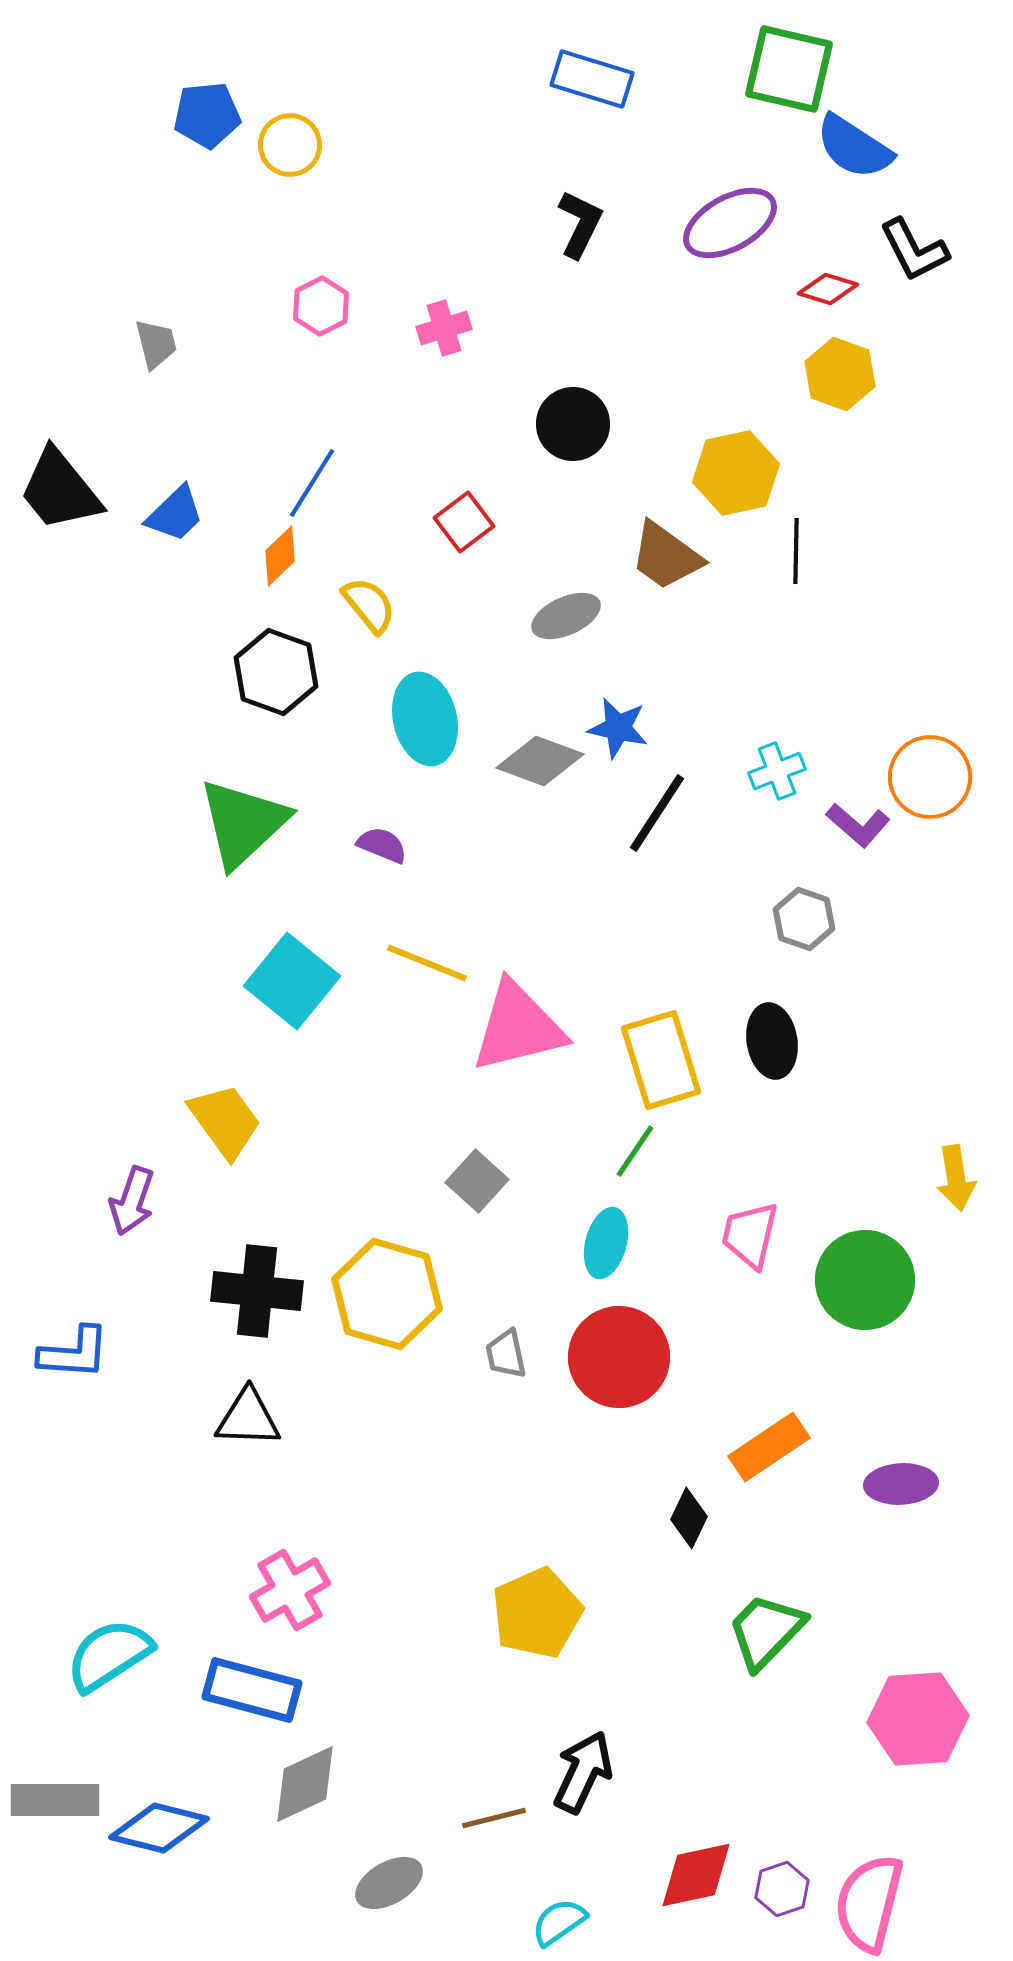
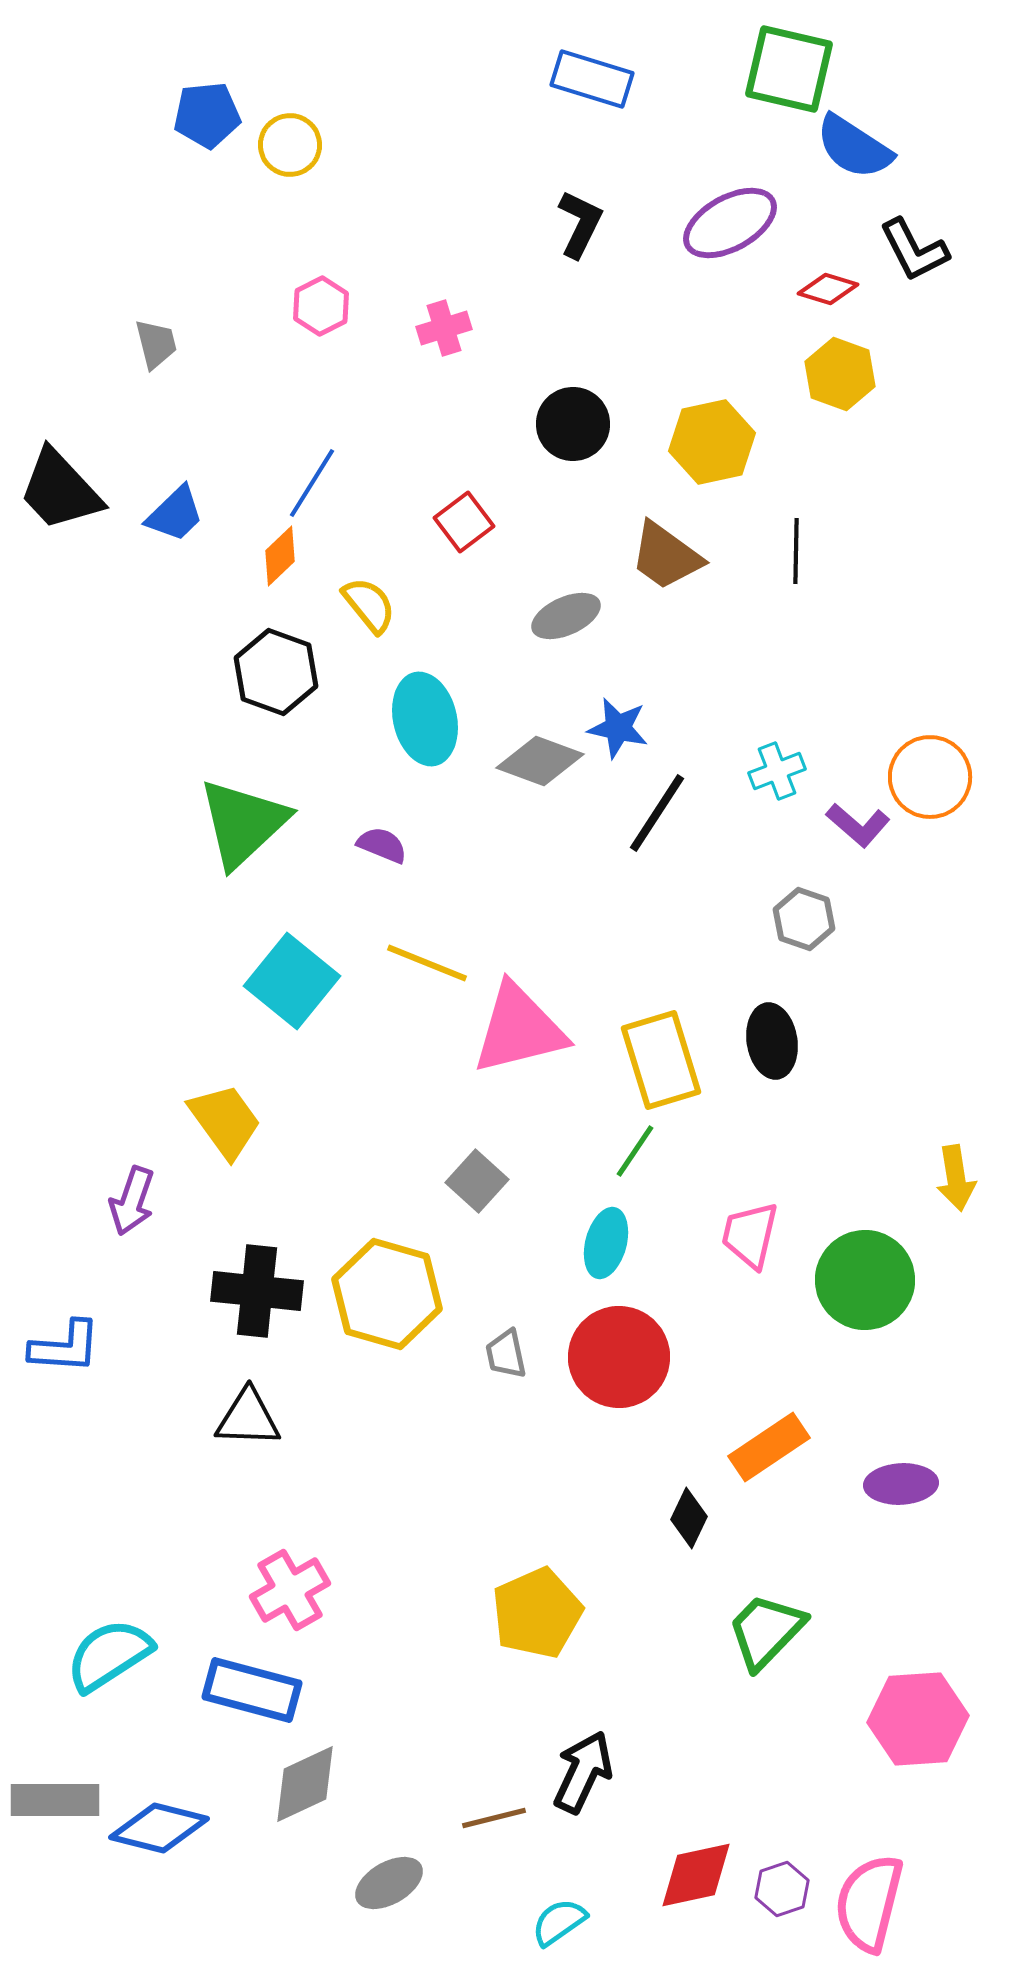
yellow hexagon at (736, 473): moved 24 px left, 31 px up
black trapezoid at (60, 490): rotated 4 degrees counterclockwise
pink triangle at (518, 1027): moved 1 px right, 2 px down
blue L-shape at (74, 1353): moved 9 px left, 6 px up
